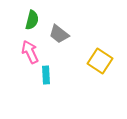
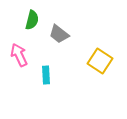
pink arrow: moved 11 px left, 3 px down
